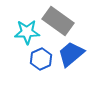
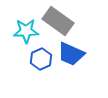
cyan star: moved 1 px left, 1 px up
blue trapezoid: rotated 116 degrees counterclockwise
